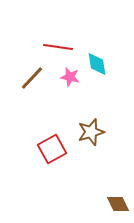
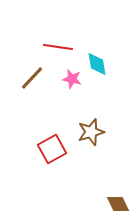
pink star: moved 2 px right, 2 px down
